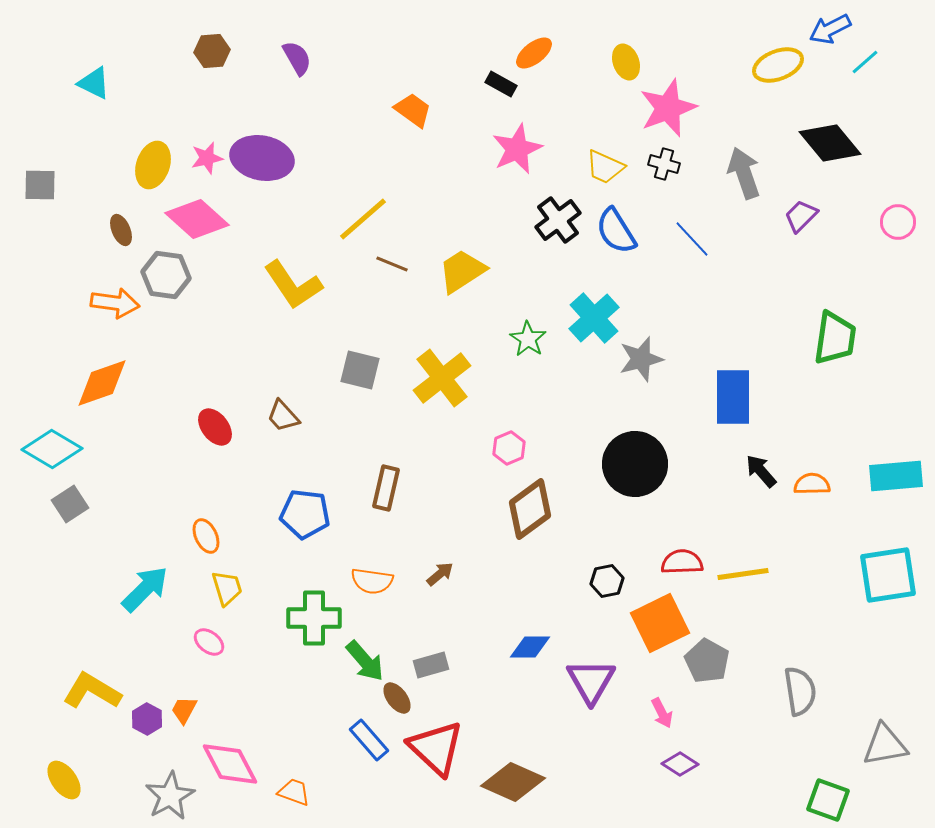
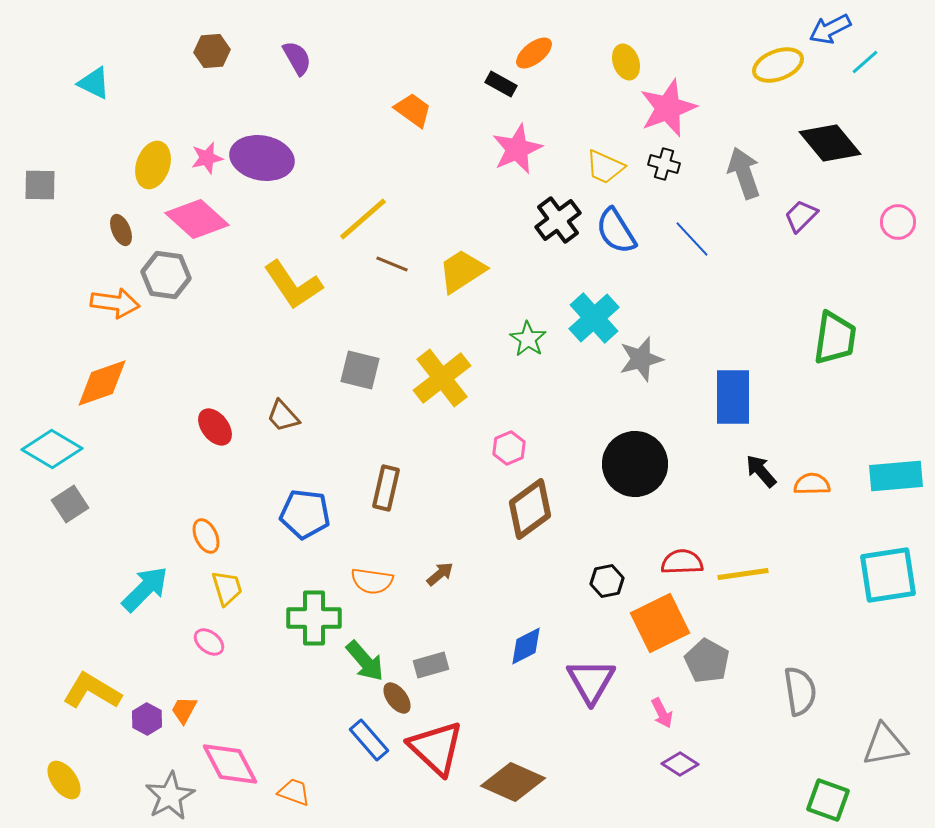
blue diamond at (530, 647): moved 4 px left, 1 px up; rotated 27 degrees counterclockwise
